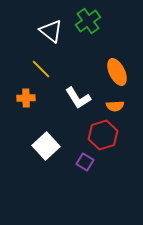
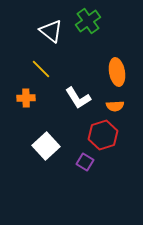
orange ellipse: rotated 16 degrees clockwise
